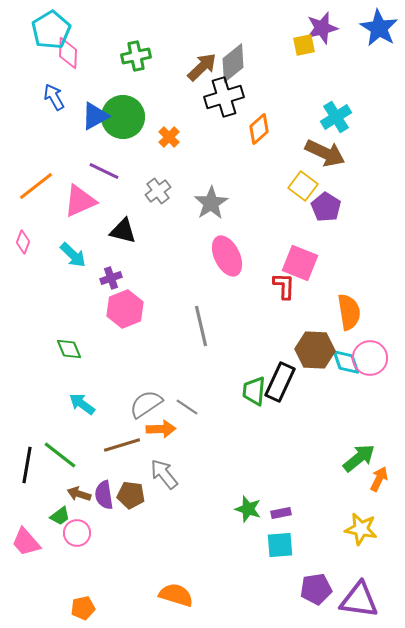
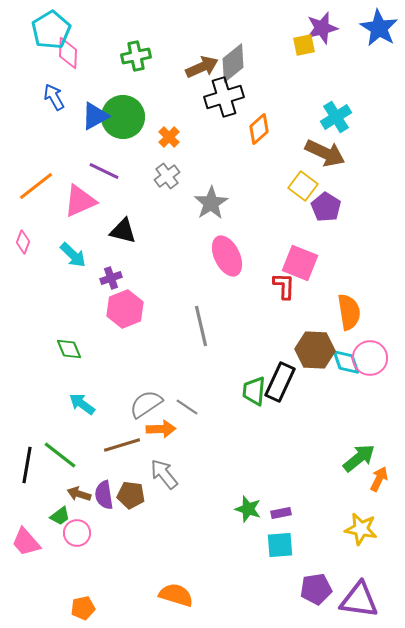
brown arrow at (202, 67): rotated 20 degrees clockwise
gray cross at (158, 191): moved 9 px right, 15 px up
